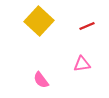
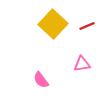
yellow square: moved 14 px right, 3 px down
